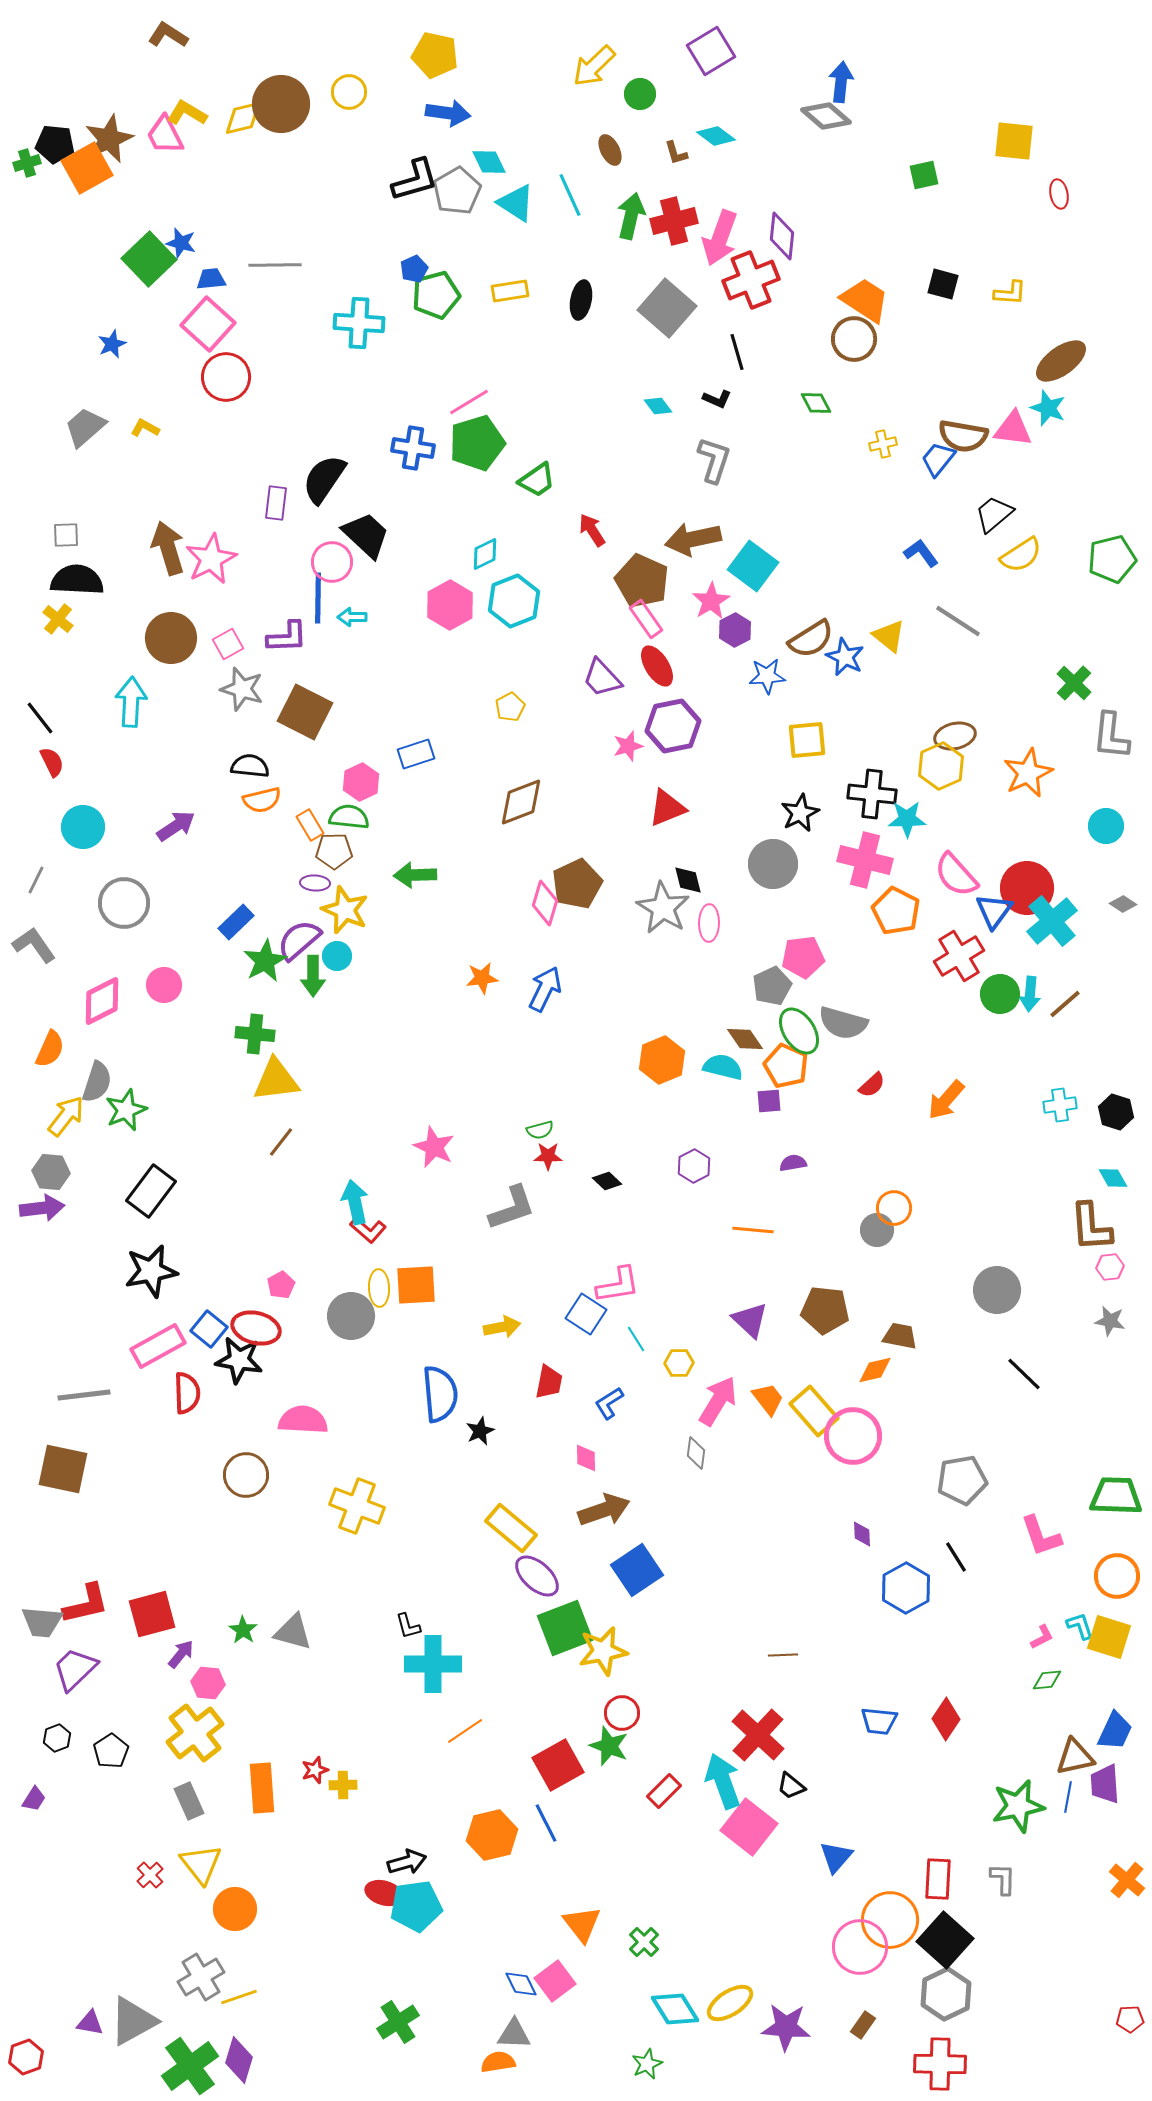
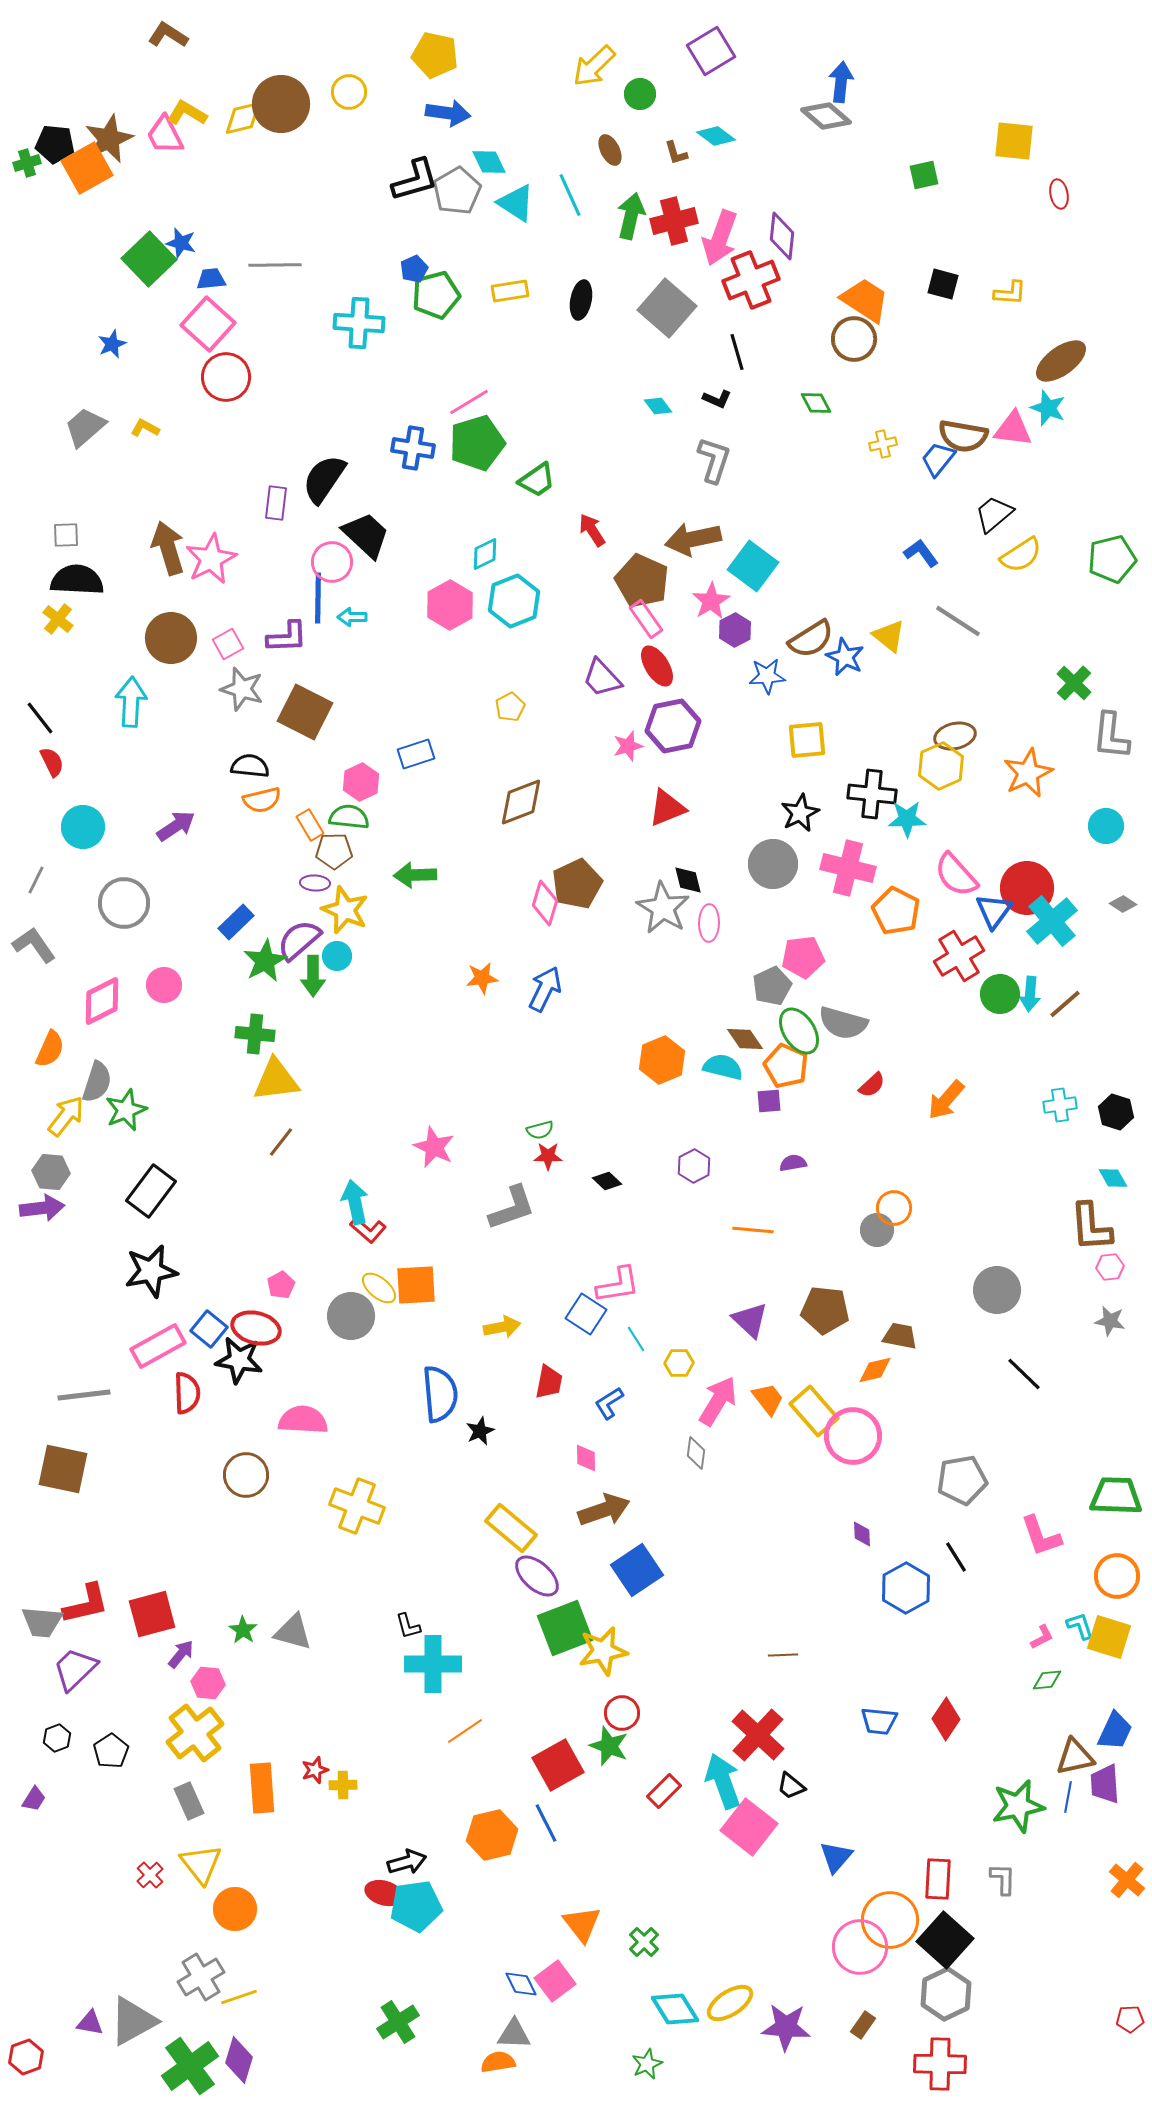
pink cross at (865, 860): moved 17 px left, 8 px down
yellow ellipse at (379, 1288): rotated 48 degrees counterclockwise
